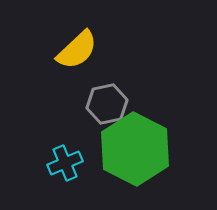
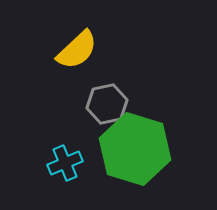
green hexagon: rotated 10 degrees counterclockwise
